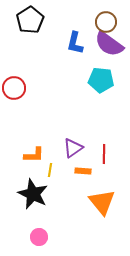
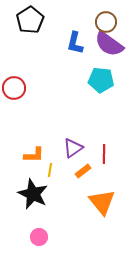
orange rectangle: rotated 42 degrees counterclockwise
